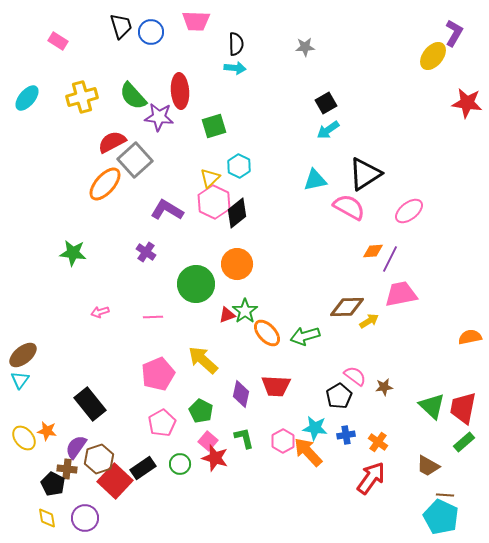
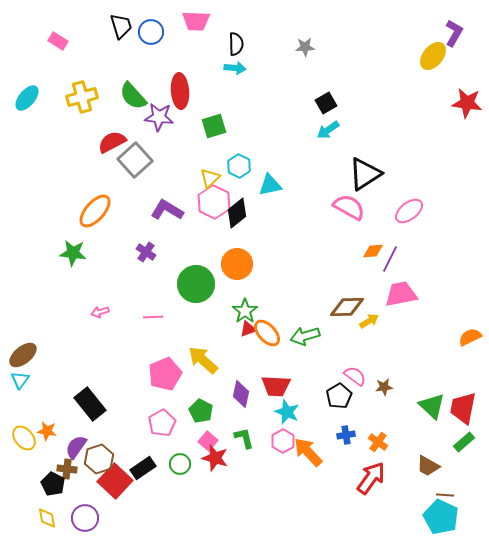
cyan triangle at (315, 180): moved 45 px left, 5 px down
orange ellipse at (105, 184): moved 10 px left, 27 px down
red triangle at (227, 315): moved 21 px right, 14 px down
orange semicircle at (470, 337): rotated 15 degrees counterclockwise
pink pentagon at (158, 374): moved 7 px right
cyan star at (315, 428): moved 28 px left, 16 px up; rotated 15 degrees clockwise
